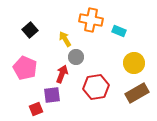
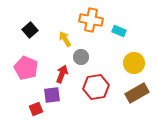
gray circle: moved 5 px right
pink pentagon: moved 1 px right
